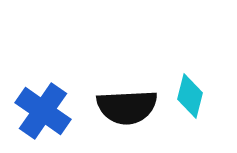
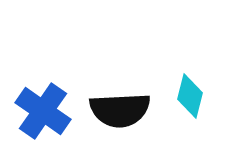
black semicircle: moved 7 px left, 3 px down
